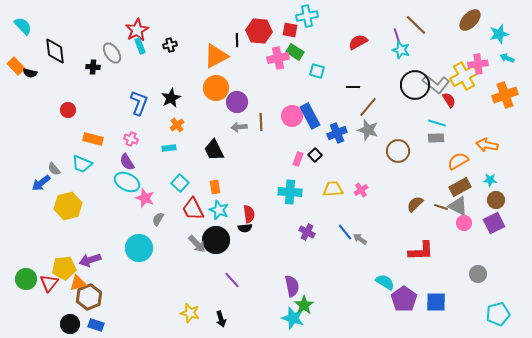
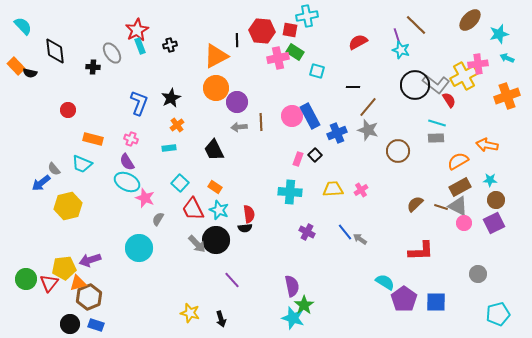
red hexagon at (259, 31): moved 3 px right
orange cross at (505, 95): moved 2 px right, 1 px down
orange rectangle at (215, 187): rotated 48 degrees counterclockwise
